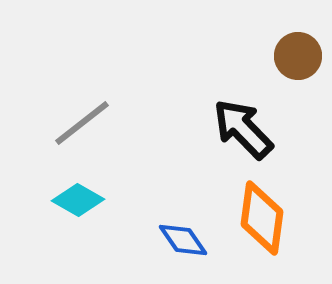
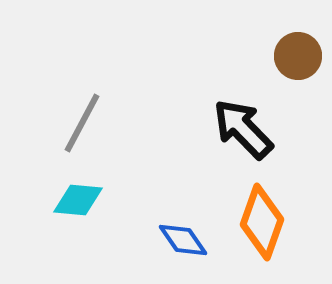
gray line: rotated 24 degrees counterclockwise
cyan diamond: rotated 24 degrees counterclockwise
orange diamond: moved 4 px down; rotated 12 degrees clockwise
